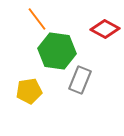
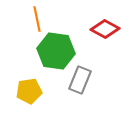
orange line: rotated 25 degrees clockwise
green hexagon: moved 1 px left
